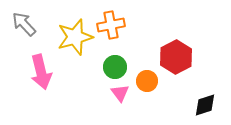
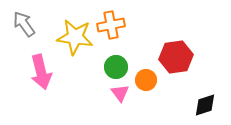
gray arrow: rotated 8 degrees clockwise
yellow star: rotated 24 degrees clockwise
red hexagon: rotated 20 degrees clockwise
green circle: moved 1 px right
orange circle: moved 1 px left, 1 px up
